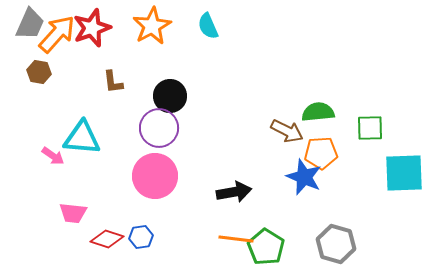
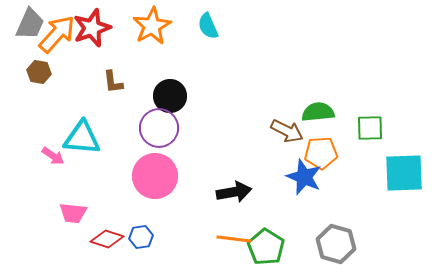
orange line: moved 2 px left
